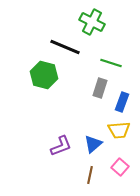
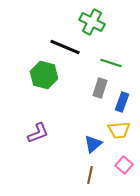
purple L-shape: moved 23 px left, 13 px up
pink square: moved 4 px right, 2 px up
